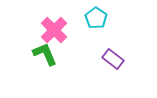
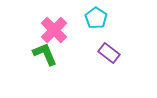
purple rectangle: moved 4 px left, 6 px up
